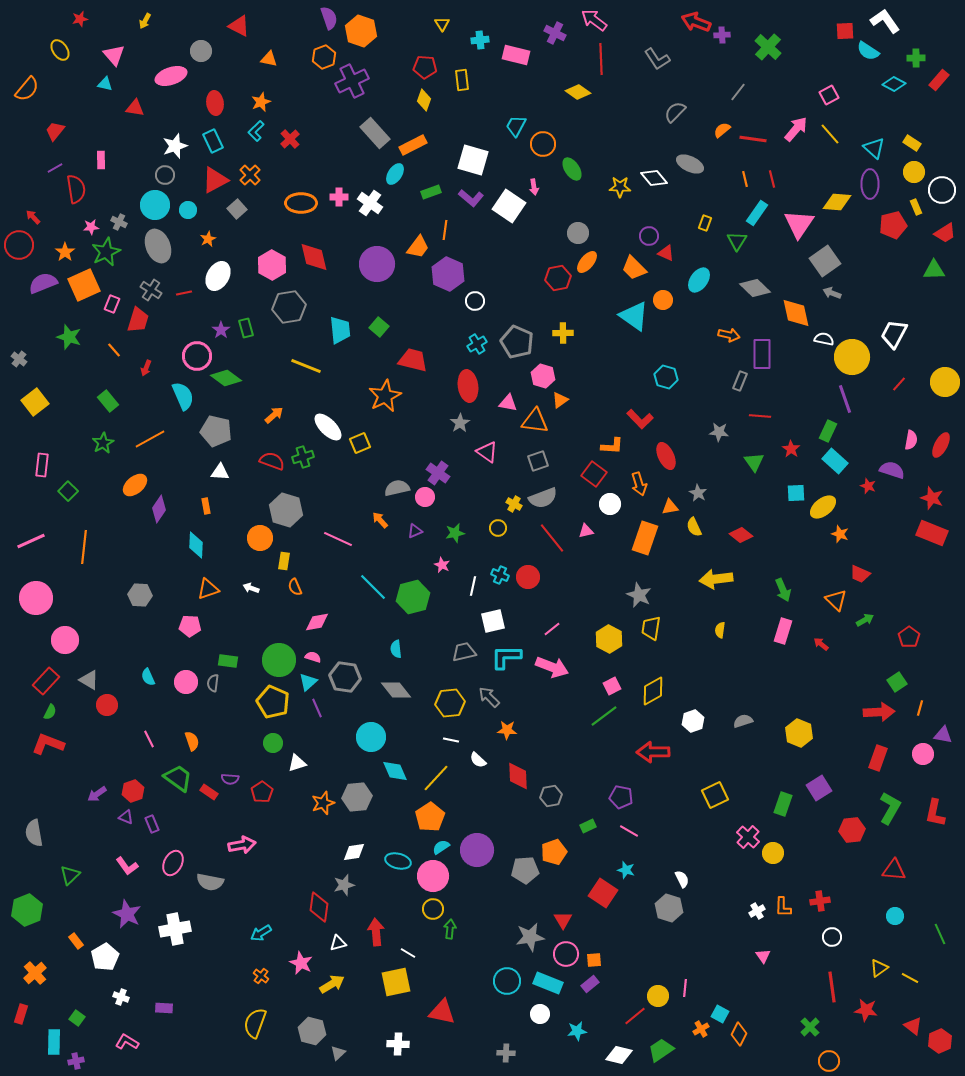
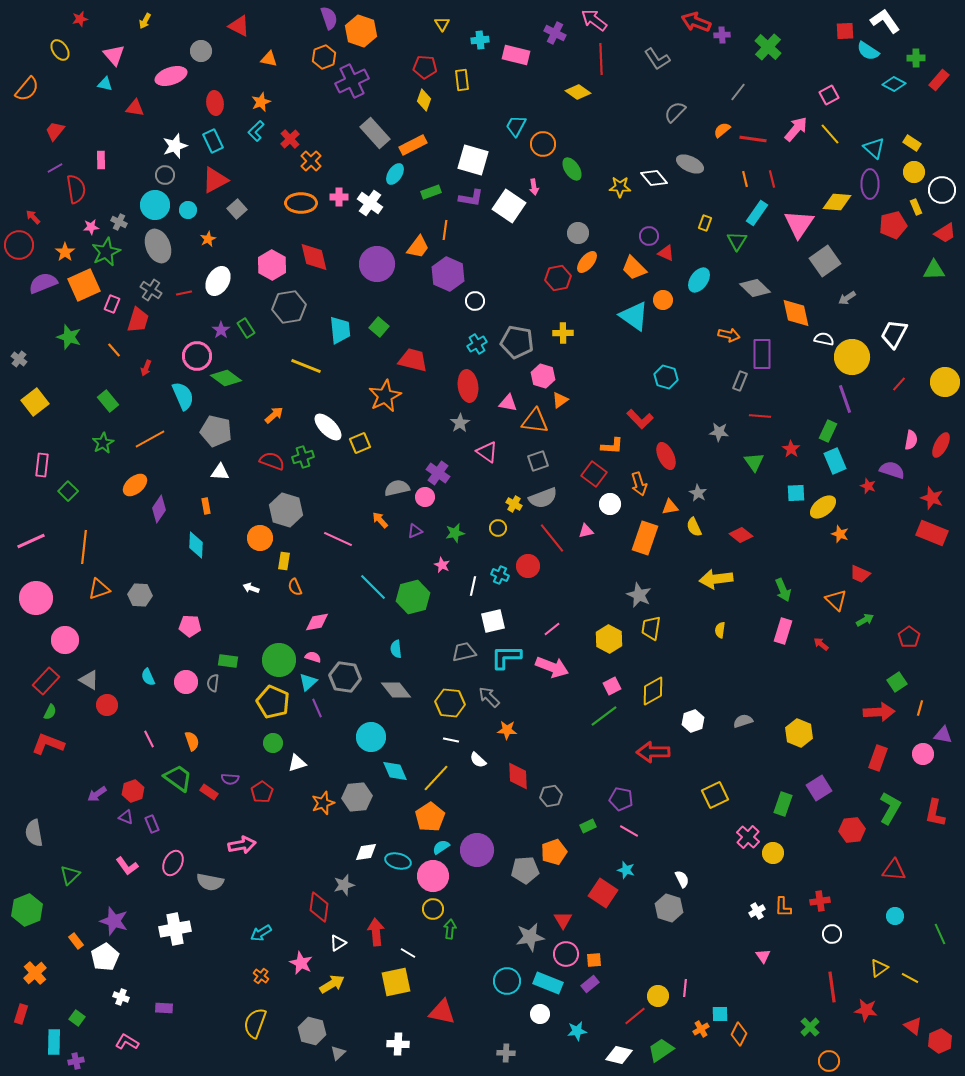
orange cross at (250, 175): moved 61 px right, 14 px up
purple L-shape at (471, 198): rotated 30 degrees counterclockwise
white ellipse at (218, 276): moved 5 px down
gray arrow at (832, 293): moved 15 px right, 5 px down; rotated 54 degrees counterclockwise
green rectangle at (246, 328): rotated 18 degrees counterclockwise
gray pentagon at (517, 342): rotated 12 degrees counterclockwise
cyan rectangle at (835, 461): rotated 25 degrees clockwise
red circle at (528, 577): moved 11 px up
orange triangle at (208, 589): moved 109 px left
yellow hexagon at (450, 703): rotated 12 degrees clockwise
purple pentagon at (621, 797): moved 2 px down
white diamond at (354, 852): moved 12 px right
purple star at (127, 914): moved 13 px left, 7 px down; rotated 8 degrees counterclockwise
white circle at (832, 937): moved 3 px up
white triangle at (338, 943): rotated 18 degrees counterclockwise
cyan square at (720, 1014): rotated 30 degrees counterclockwise
